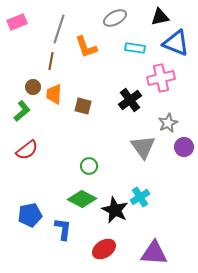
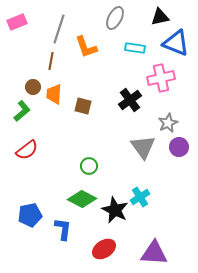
gray ellipse: rotated 35 degrees counterclockwise
purple circle: moved 5 px left
